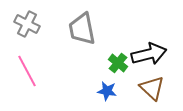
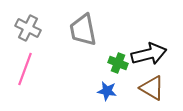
gray cross: moved 1 px right, 4 px down
gray trapezoid: moved 1 px right, 1 px down
green cross: rotated 18 degrees counterclockwise
pink line: moved 2 px left, 2 px up; rotated 48 degrees clockwise
brown triangle: rotated 12 degrees counterclockwise
